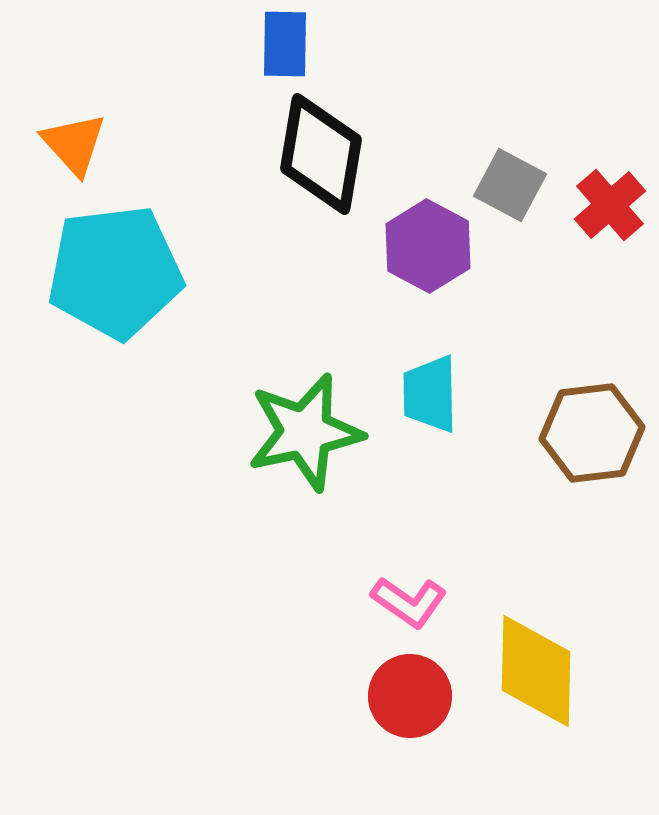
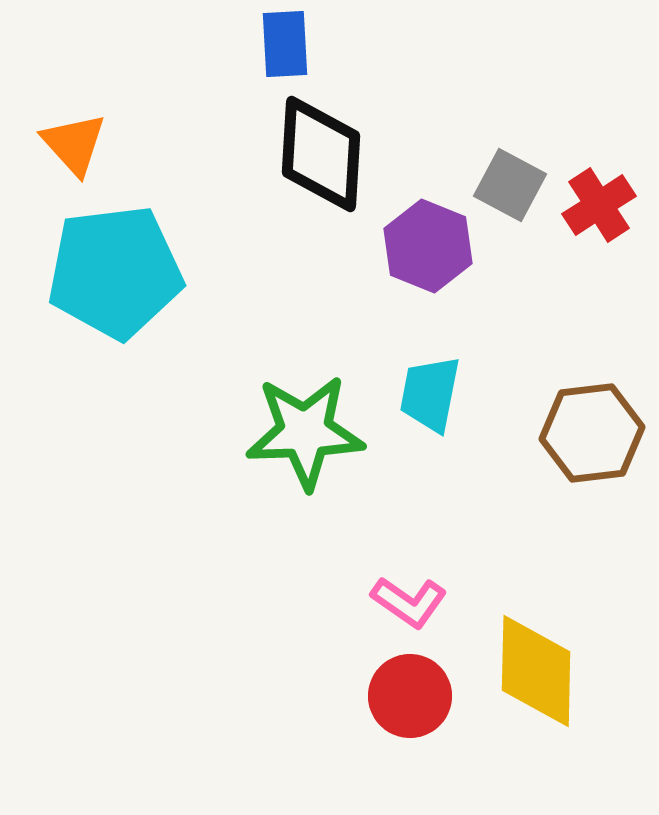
blue rectangle: rotated 4 degrees counterclockwise
black diamond: rotated 6 degrees counterclockwise
red cross: moved 11 px left; rotated 8 degrees clockwise
purple hexagon: rotated 6 degrees counterclockwise
cyan trapezoid: rotated 12 degrees clockwise
green star: rotated 10 degrees clockwise
